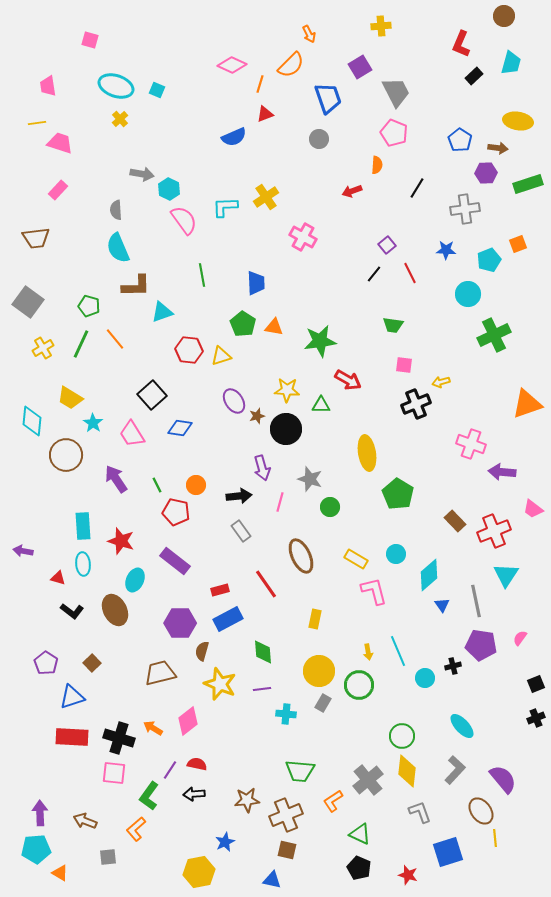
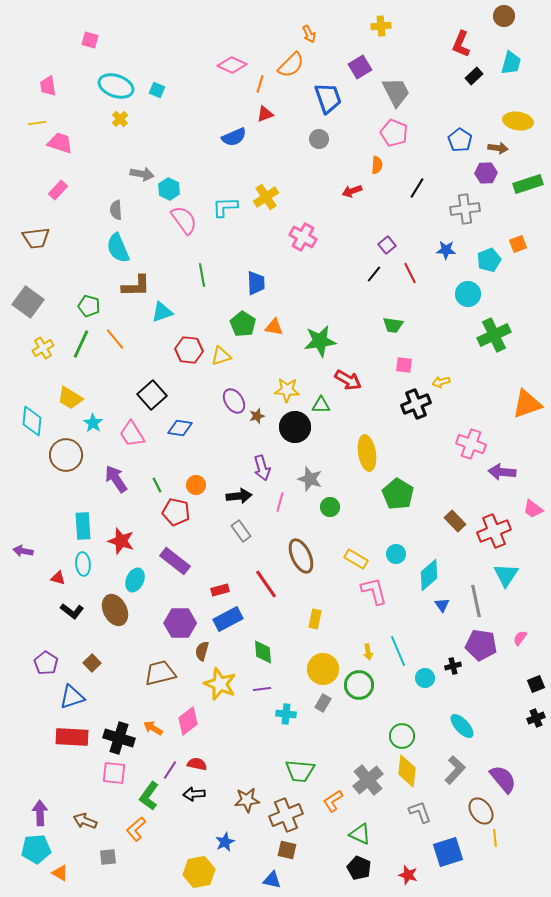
black circle at (286, 429): moved 9 px right, 2 px up
yellow circle at (319, 671): moved 4 px right, 2 px up
